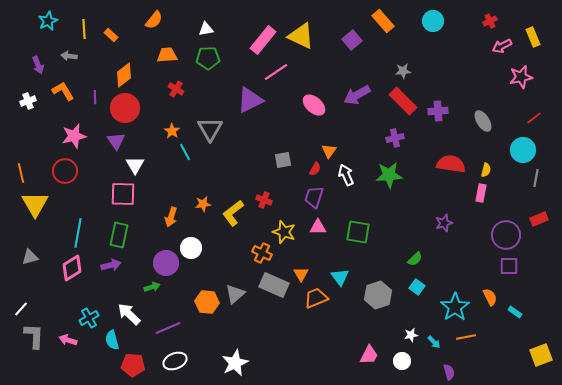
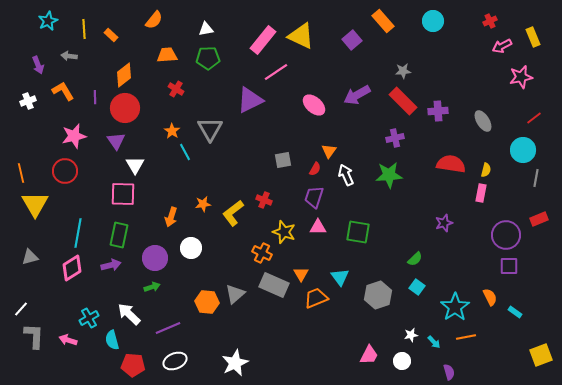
purple circle at (166, 263): moved 11 px left, 5 px up
